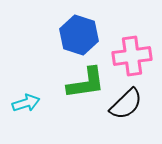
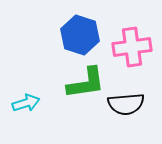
blue hexagon: moved 1 px right
pink cross: moved 9 px up
black semicircle: rotated 39 degrees clockwise
